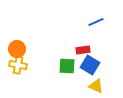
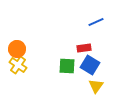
red rectangle: moved 1 px right, 2 px up
yellow cross: rotated 24 degrees clockwise
yellow triangle: rotated 42 degrees clockwise
